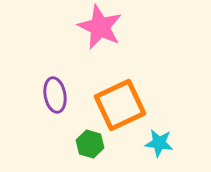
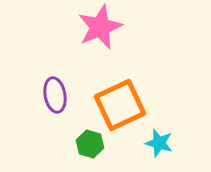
pink star: rotated 24 degrees clockwise
cyan star: rotated 8 degrees clockwise
